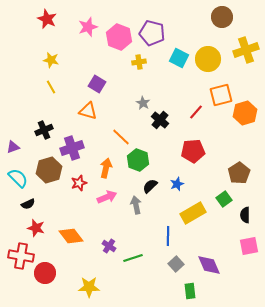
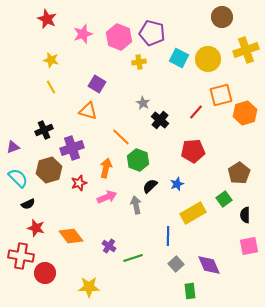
pink star at (88, 27): moved 5 px left, 7 px down
